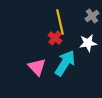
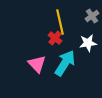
pink triangle: moved 3 px up
